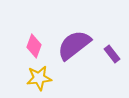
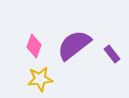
yellow star: moved 1 px right, 1 px down
